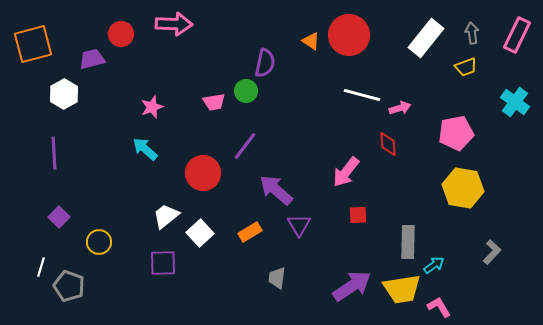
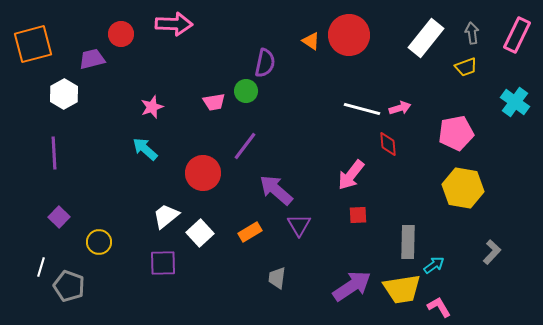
white line at (362, 95): moved 14 px down
pink arrow at (346, 172): moved 5 px right, 3 px down
